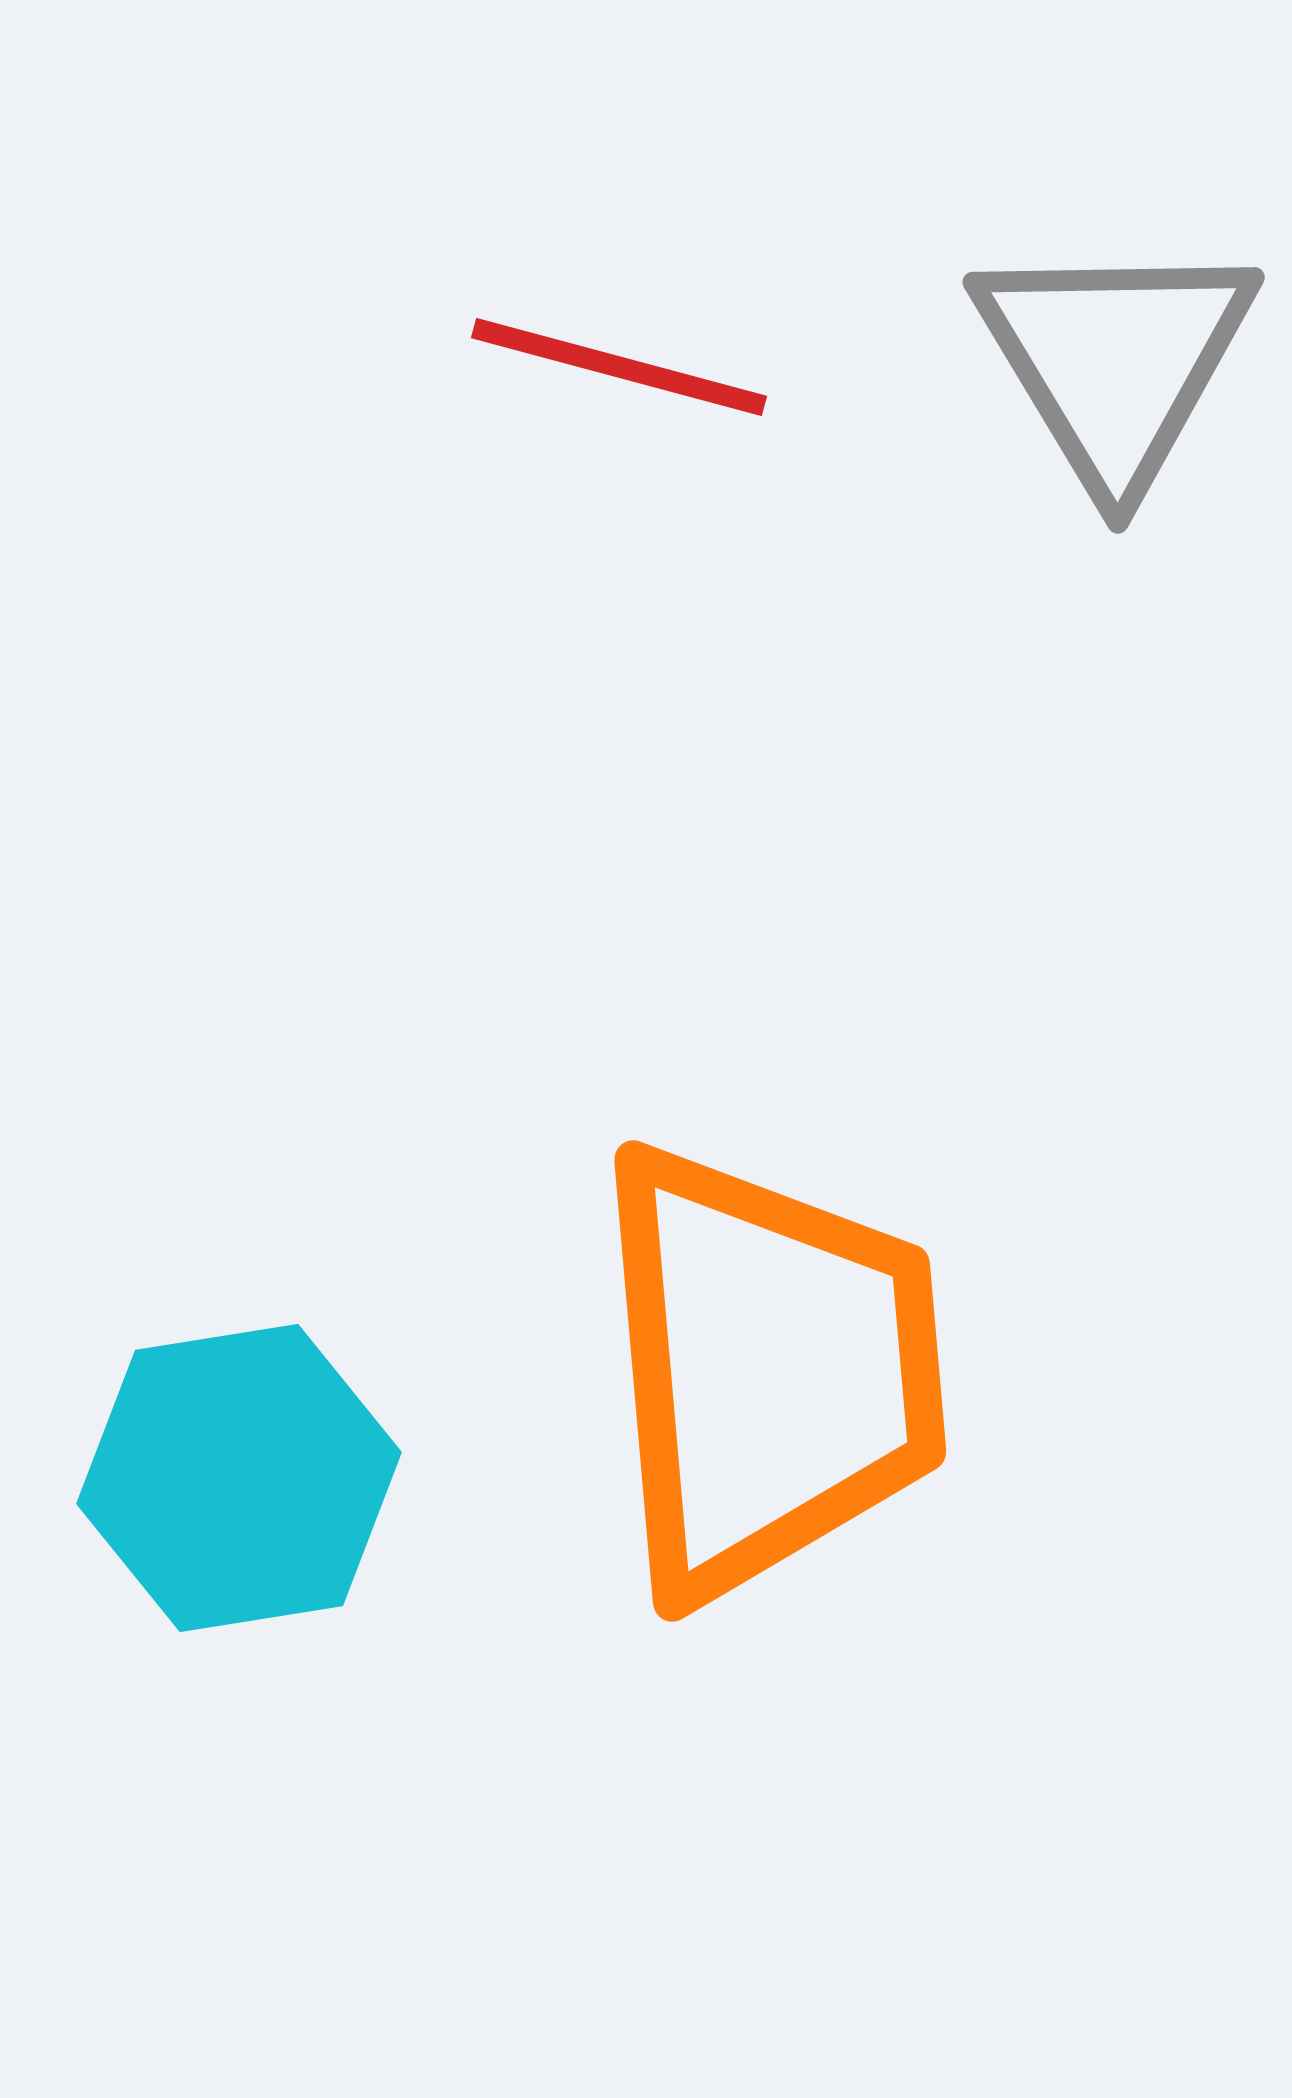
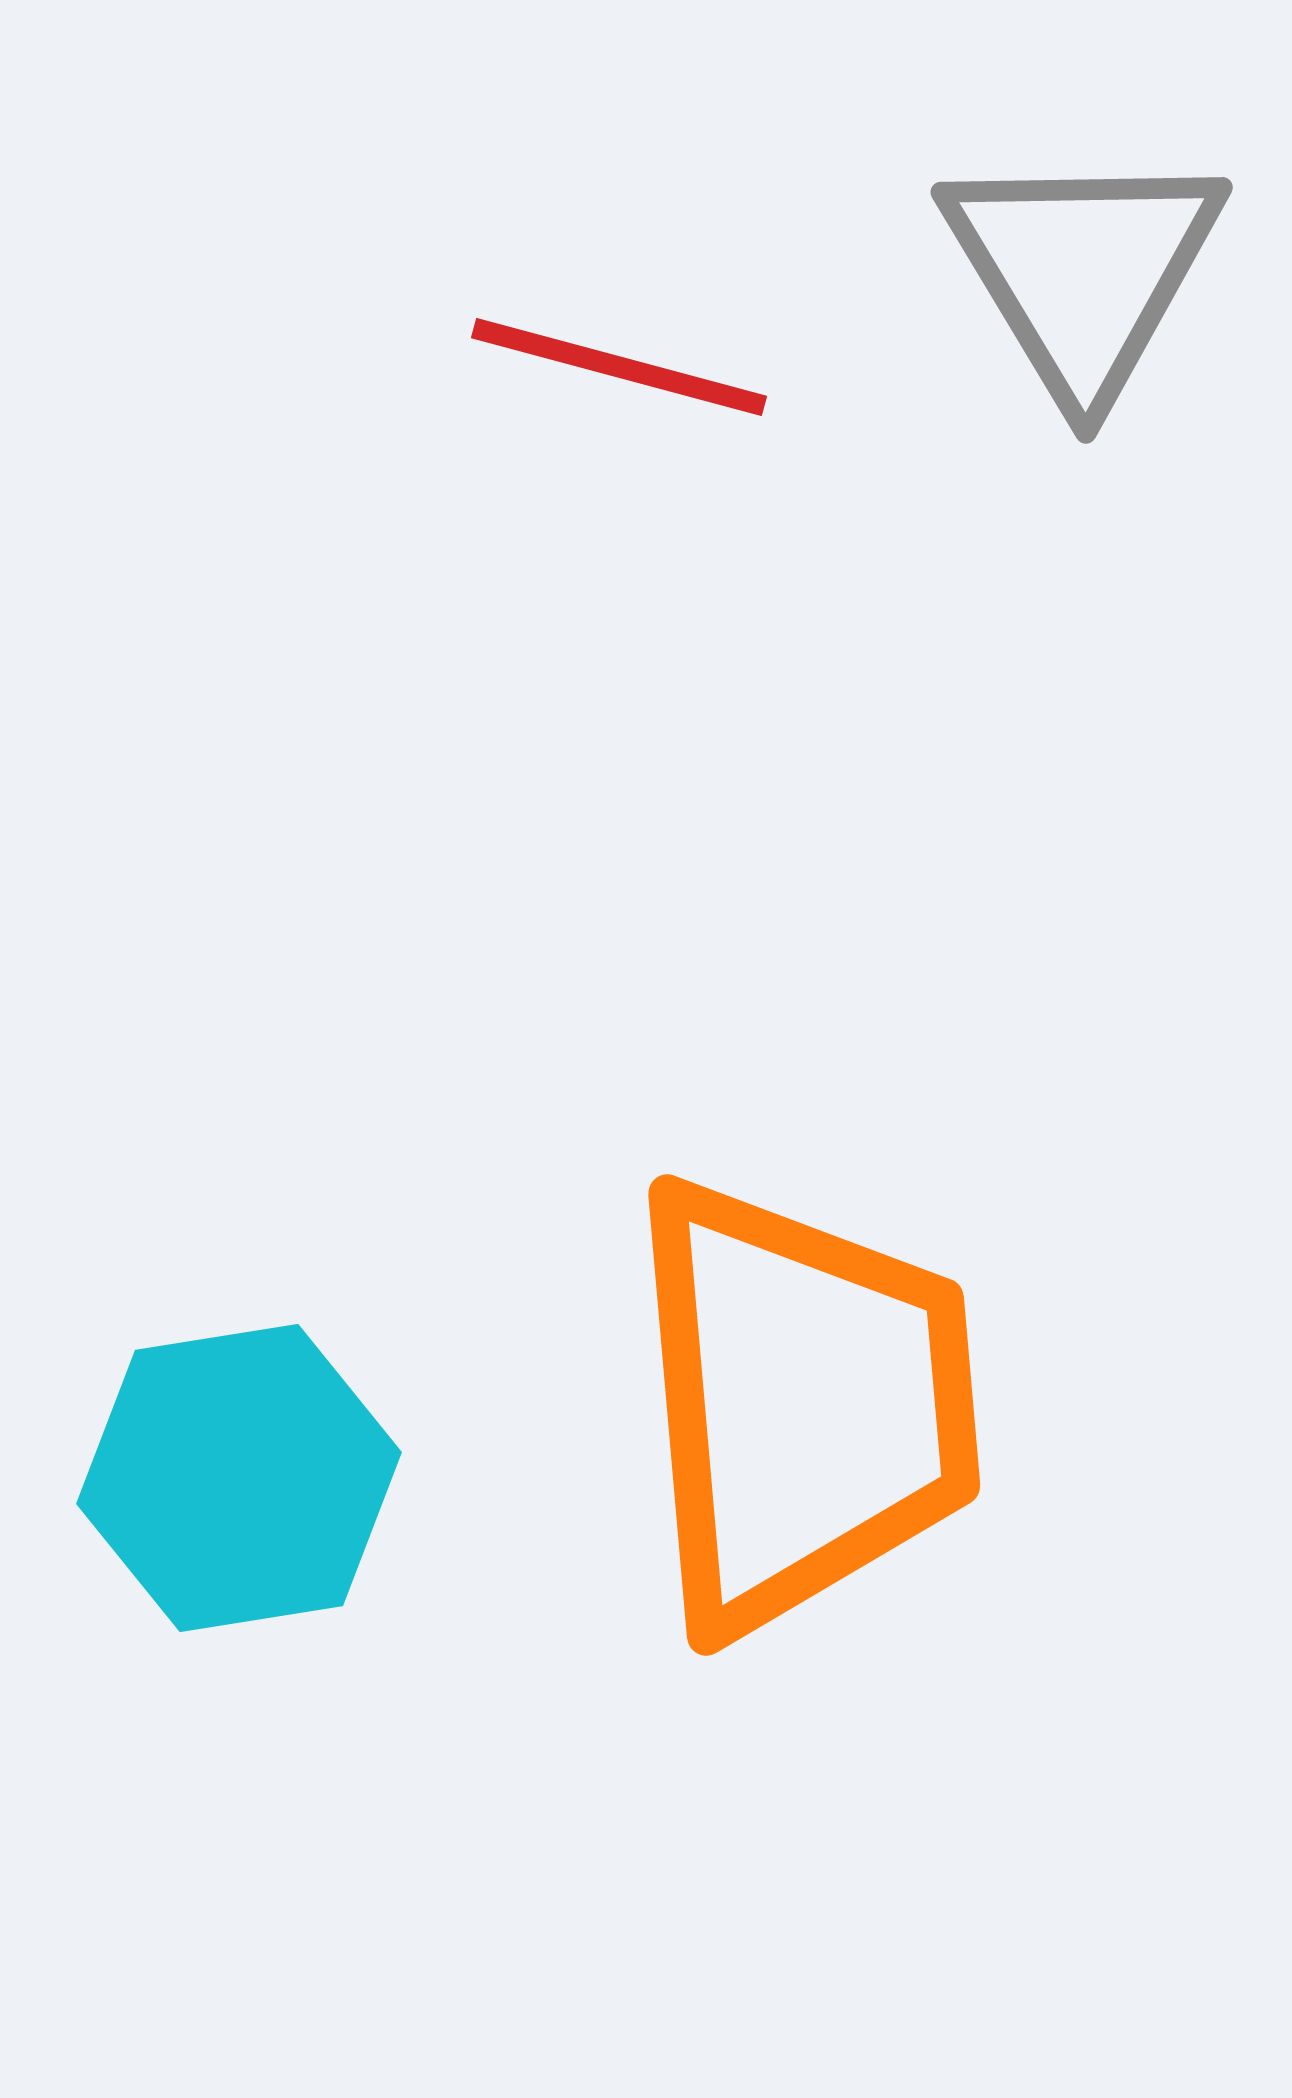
gray triangle: moved 32 px left, 90 px up
orange trapezoid: moved 34 px right, 34 px down
